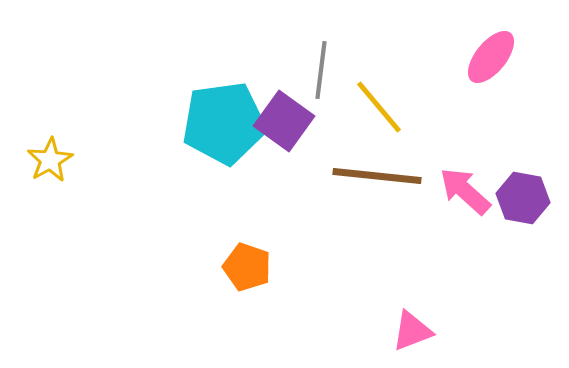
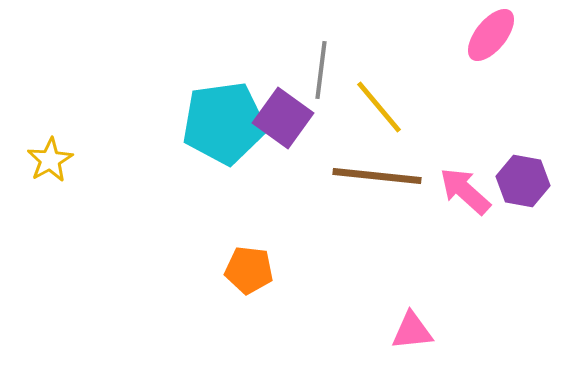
pink ellipse: moved 22 px up
purple square: moved 1 px left, 3 px up
purple hexagon: moved 17 px up
orange pentagon: moved 2 px right, 3 px down; rotated 12 degrees counterclockwise
pink triangle: rotated 15 degrees clockwise
